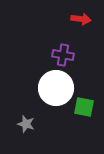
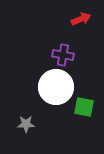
red arrow: rotated 30 degrees counterclockwise
white circle: moved 1 px up
gray star: rotated 18 degrees counterclockwise
